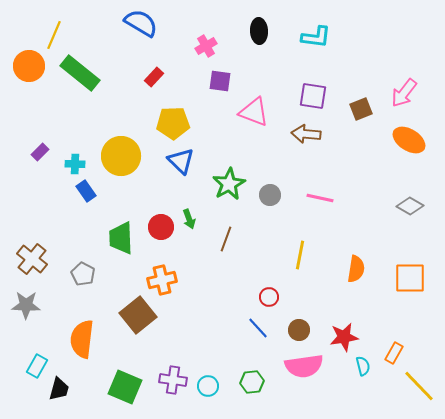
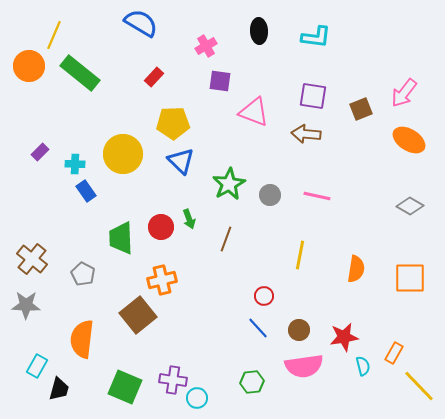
yellow circle at (121, 156): moved 2 px right, 2 px up
pink line at (320, 198): moved 3 px left, 2 px up
red circle at (269, 297): moved 5 px left, 1 px up
cyan circle at (208, 386): moved 11 px left, 12 px down
